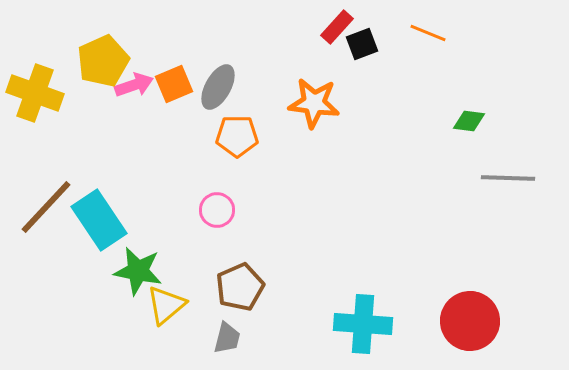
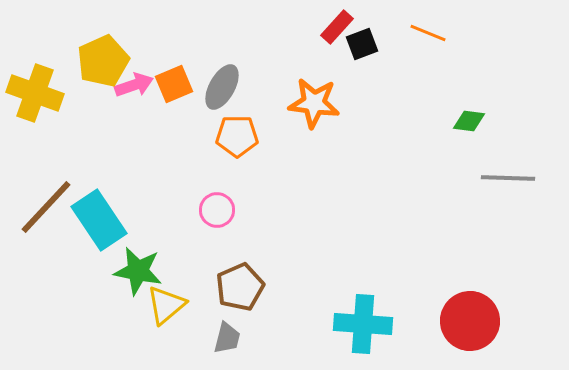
gray ellipse: moved 4 px right
